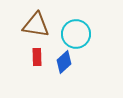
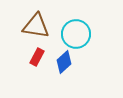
brown triangle: moved 1 px down
red rectangle: rotated 30 degrees clockwise
